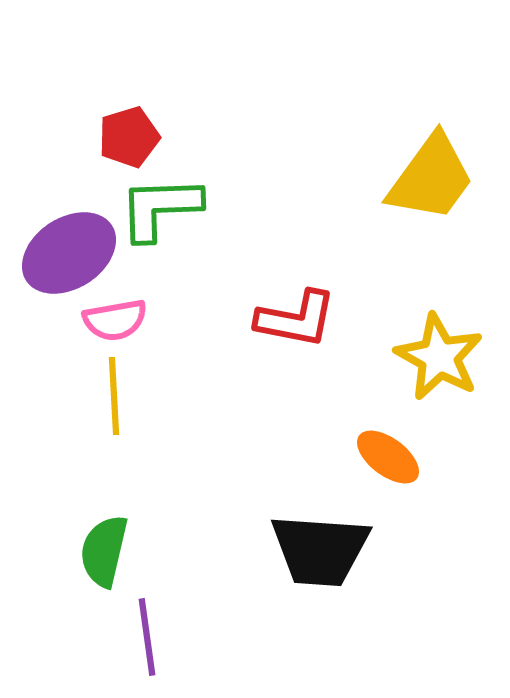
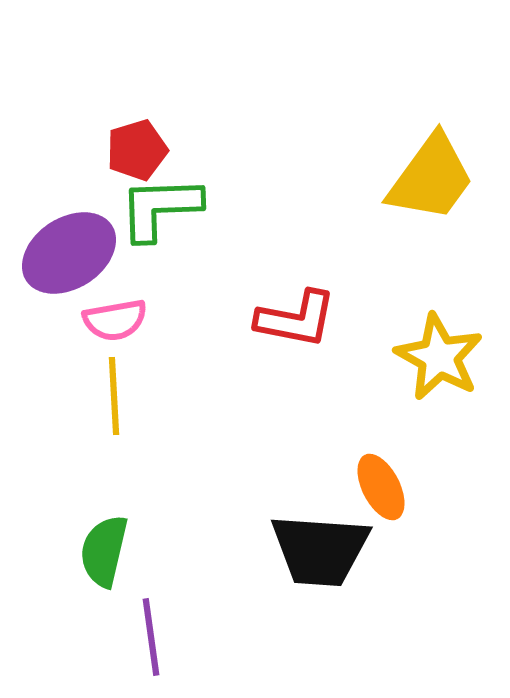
red pentagon: moved 8 px right, 13 px down
orange ellipse: moved 7 px left, 30 px down; rotated 26 degrees clockwise
purple line: moved 4 px right
